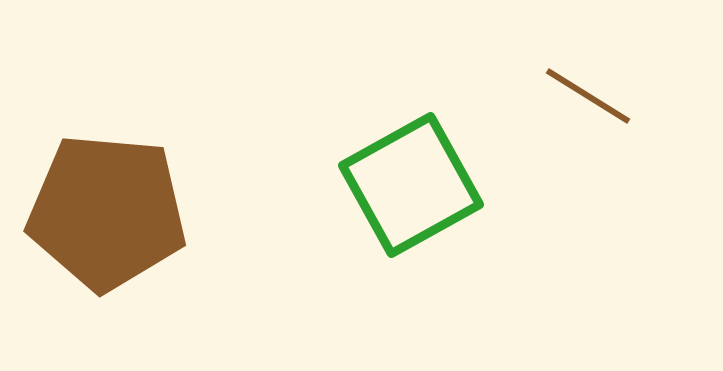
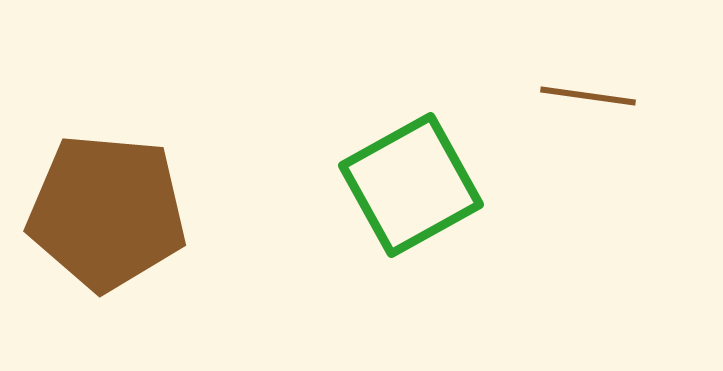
brown line: rotated 24 degrees counterclockwise
